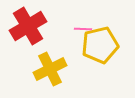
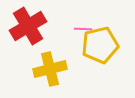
yellow cross: rotated 12 degrees clockwise
